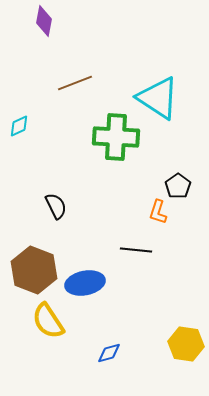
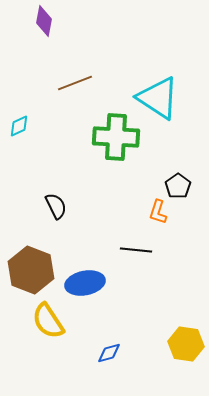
brown hexagon: moved 3 px left
